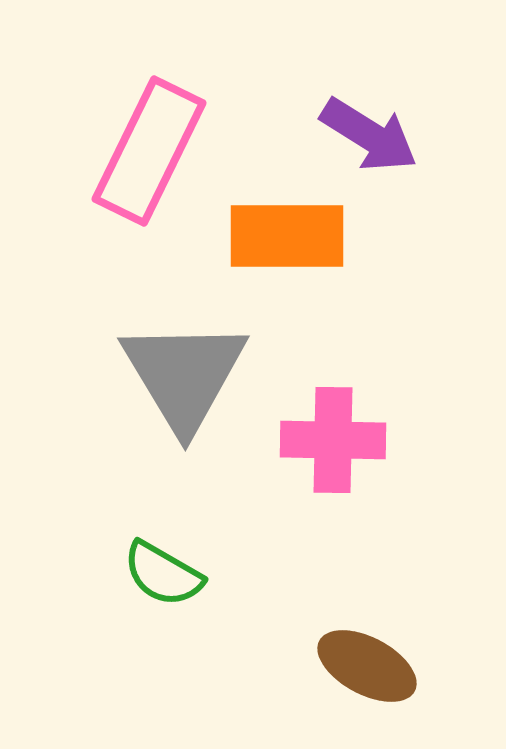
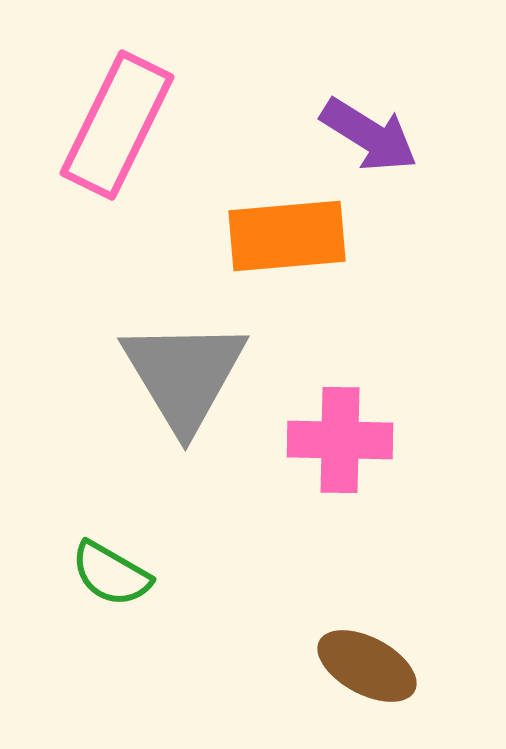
pink rectangle: moved 32 px left, 26 px up
orange rectangle: rotated 5 degrees counterclockwise
pink cross: moved 7 px right
green semicircle: moved 52 px left
